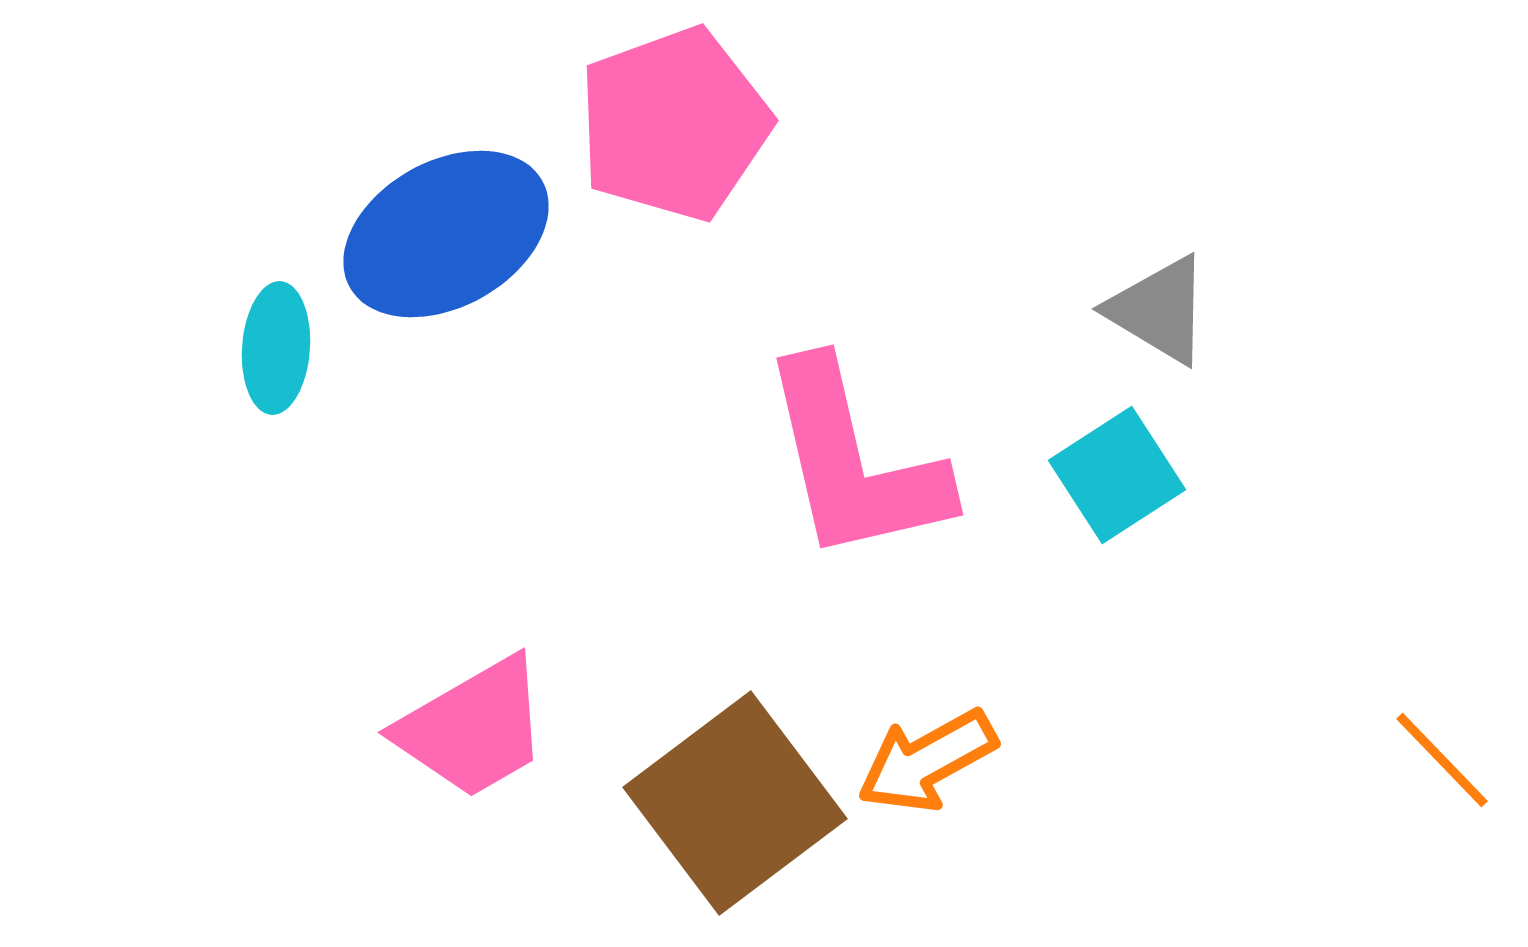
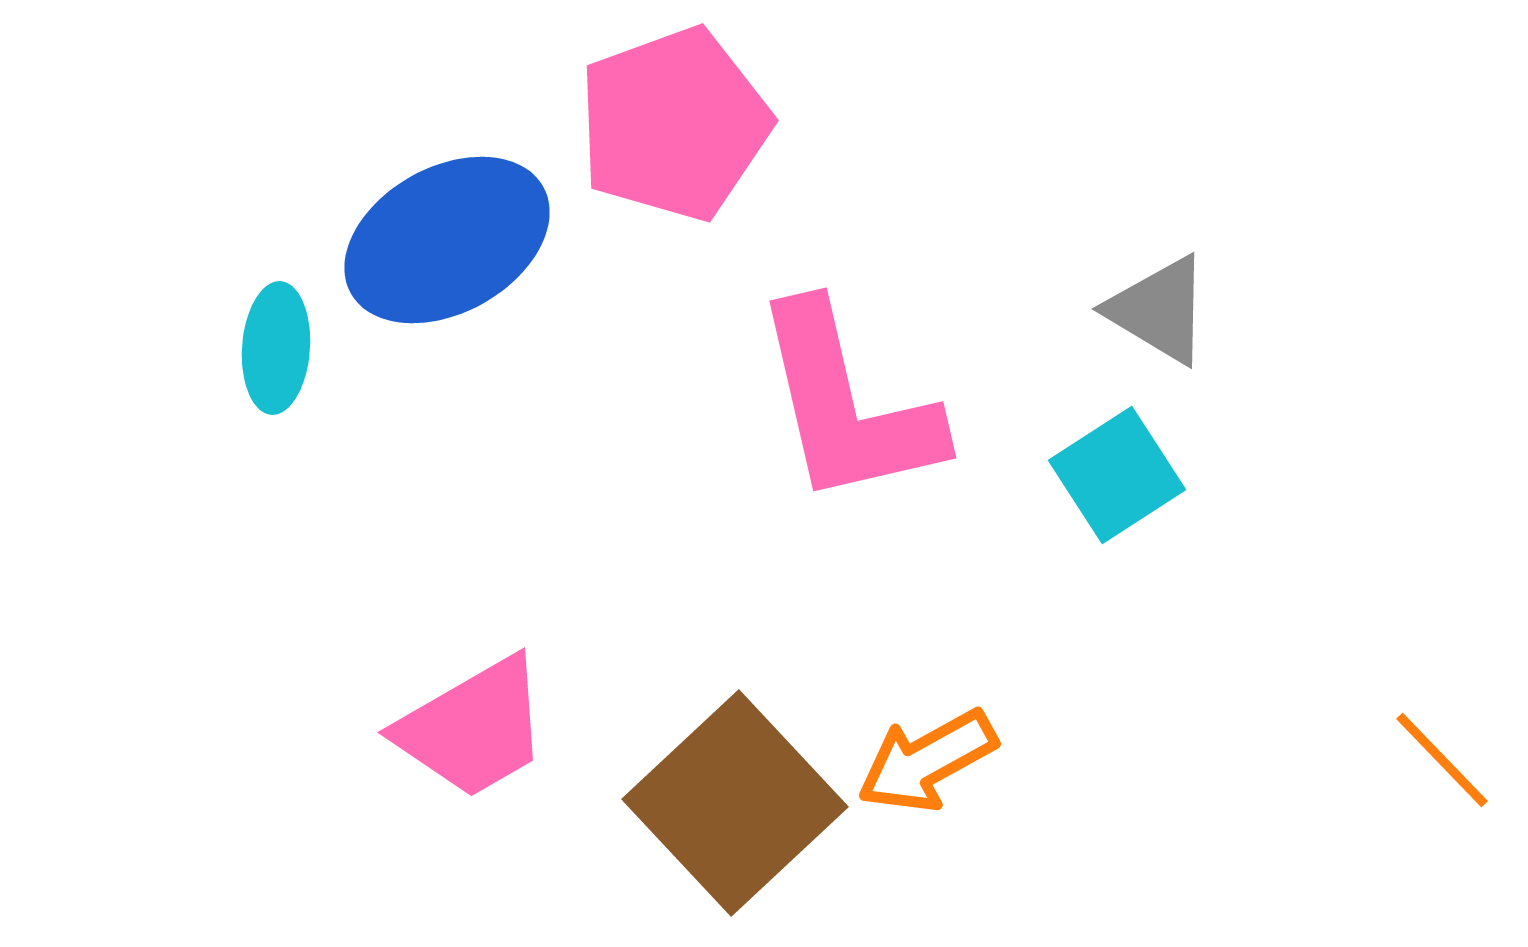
blue ellipse: moved 1 px right, 6 px down
pink L-shape: moved 7 px left, 57 px up
brown square: rotated 6 degrees counterclockwise
